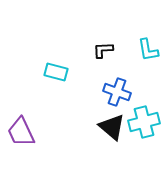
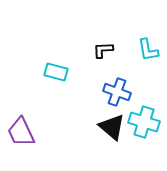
cyan cross: rotated 32 degrees clockwise
